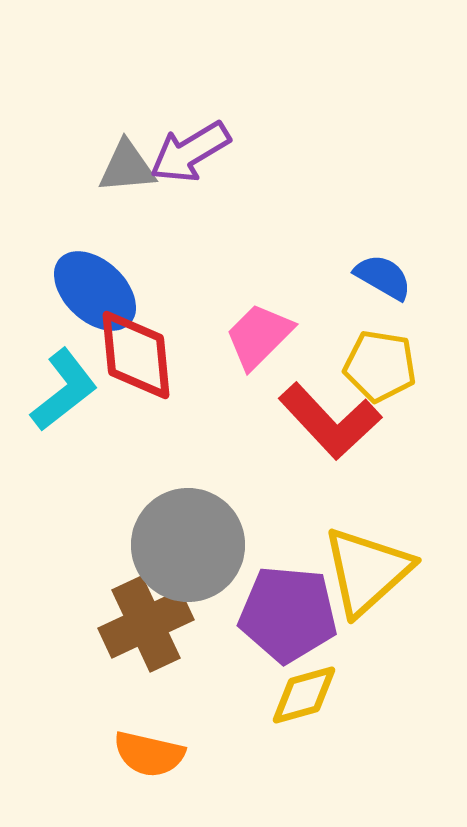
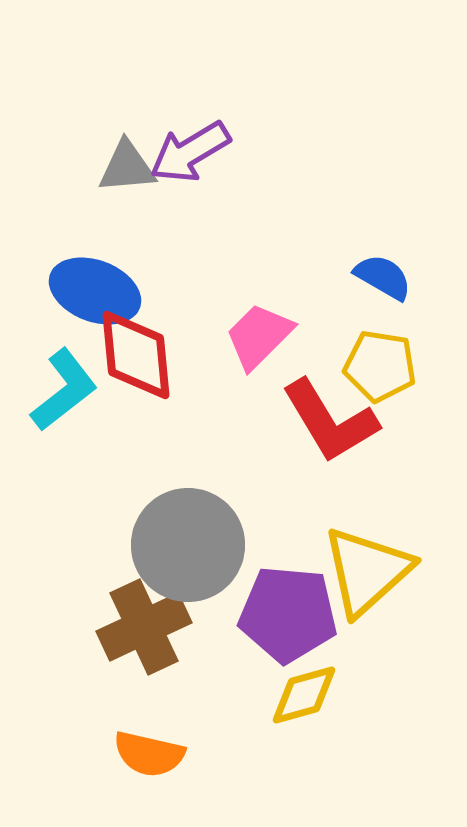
blue ellipse: rotated 22 degrees counterclockwise
red L-shape: rotated 12 degrees clockwise
brown cross: moved 2 px left, 3 px down
